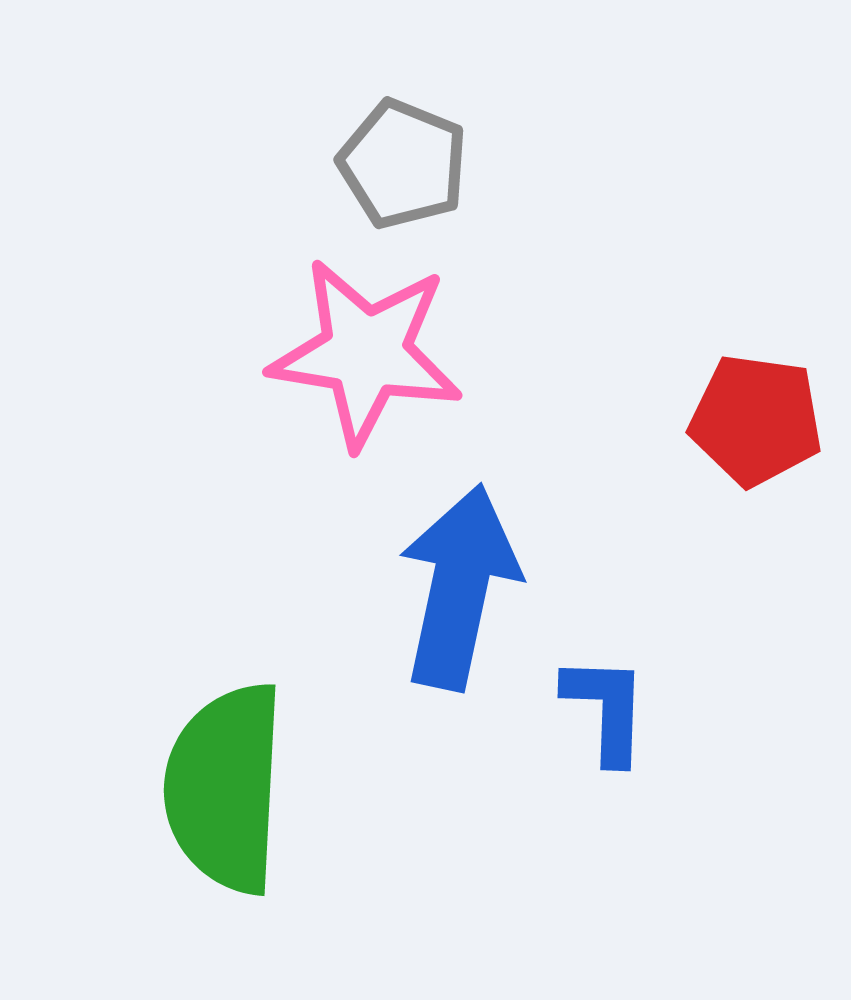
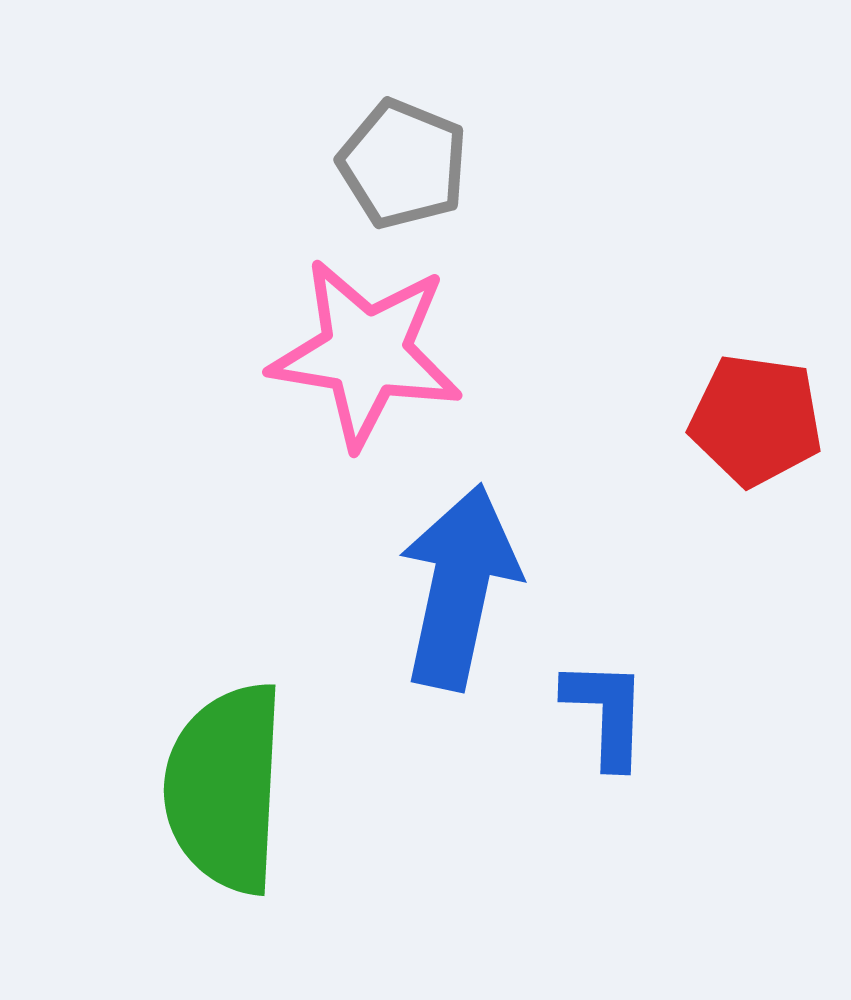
blue L-shape: moved 4 px down
